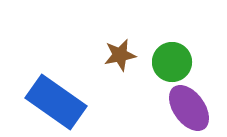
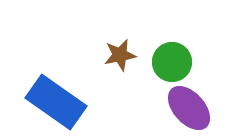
purple ellipse: rotated 6 degrees counterclockwise
